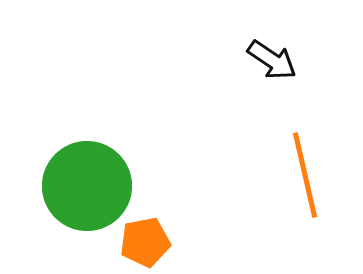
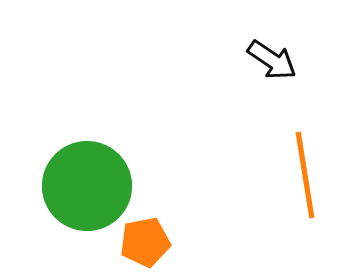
orange line: rotated 4 degrees clockwise
